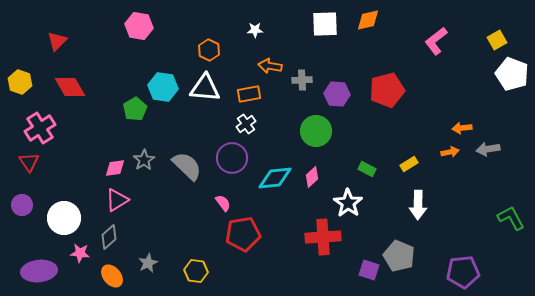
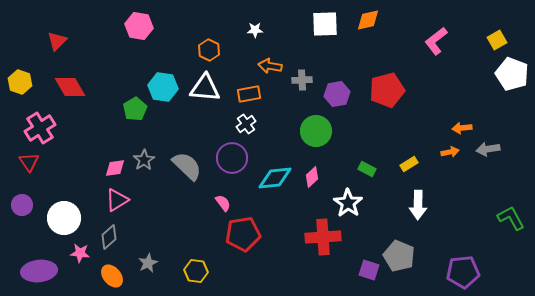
purple hexagon at (337, 94): rotated 15 degrees counterclockwise
